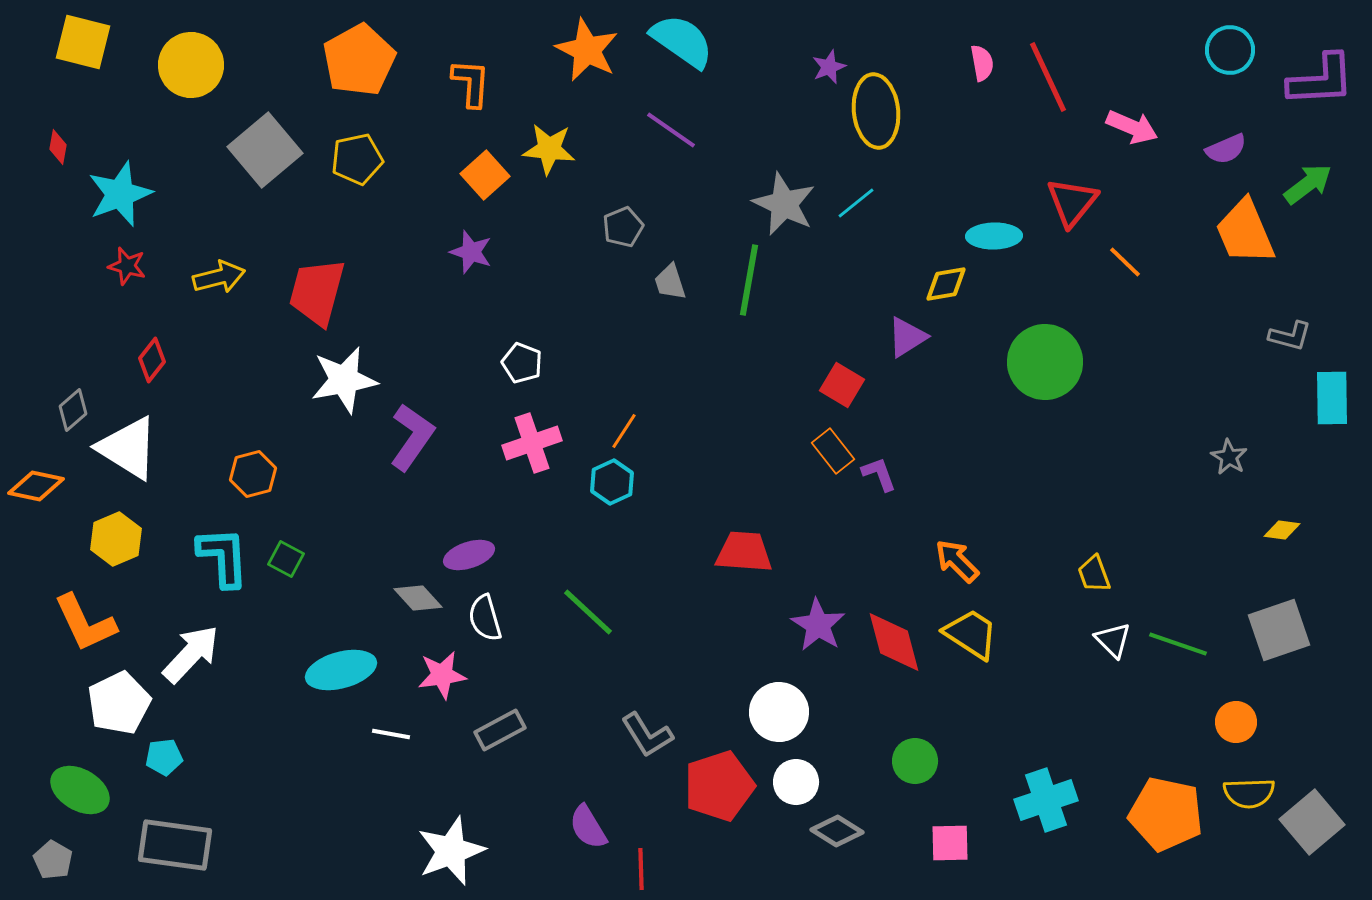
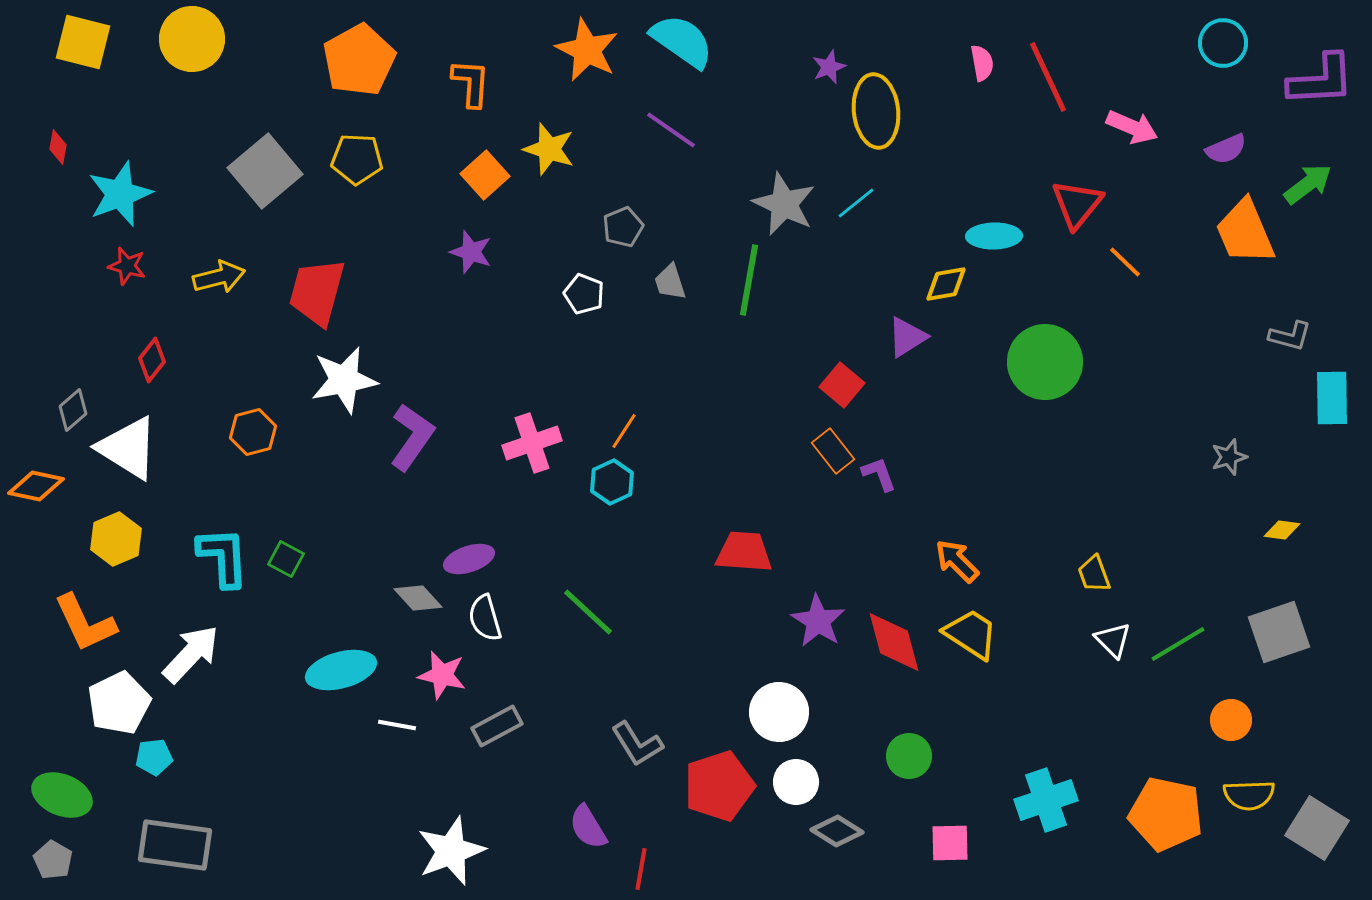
cyan circle at (1230, 50): moved 7 px left, 7 px up
yellow circle at (191, 65): moved 1 px right, 26 px up
yellow star at (549, 149): rotated 12 degrees clockwise
gray square at (265, 150): moved 21 px down
yellow pentagon at (357, 159): rotated 15 degrees clockwise
red triangle at (1072, 202): moved 5 px right, 2 px down
white pentagon at (522, 363): moved 62 px right, 69 px up
red square at (842, 385): rotated 9 degrees clockwise
gray star at (1229, 457): rotated 24 degrees clockwise
orange hexagon at (253, 474): moved 42 px up
purple ellipse at (469, 555): moved 4 px down
purple star at (818, 625): moved 4 px up
gray square at (1279, 630): moved 2 px down
green line at (1178, 644): rotated 50 degrees counterclockwise
pink star at (442, 675): rotated 21 degrees clockwise
orange circle at (1236, 722): moved 5 px left, 2 px up
gray rectangle at (500, 730): moved 3 px left, 4 px up
white line at (391, 734): moved 6 px right, 9 px up
gray L-shape at (647, 735): moved 10 px left, 9 px down
cyan pentagon at (164, 757): moved 10 px left
green circle at (915, 761): moved 6 px left, 5 px up
green ellipse at (80, 790): moved 18 px left, 5 px down; rotated 8 degrees counterclockwise
yellow semicircle at (1249, 793): moved 2 px down
gray square at (1312, 822): moved 5 px right, 6 px down; rotated 18 degrees counterclockwise
red line at (641, 869): rotated 12 degrees clockwise
